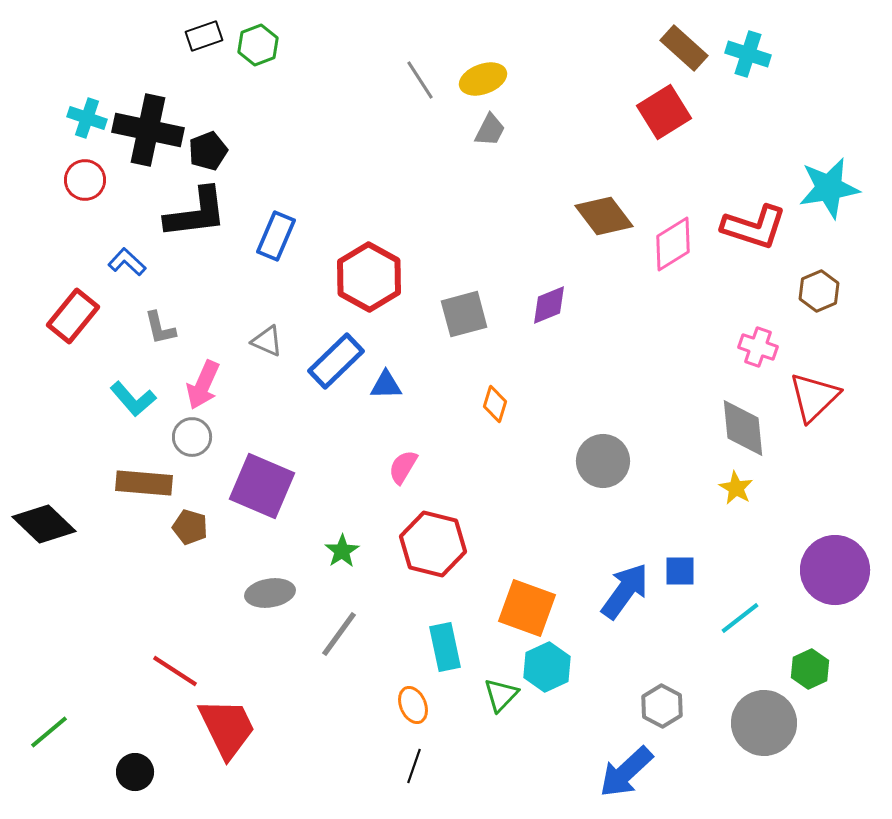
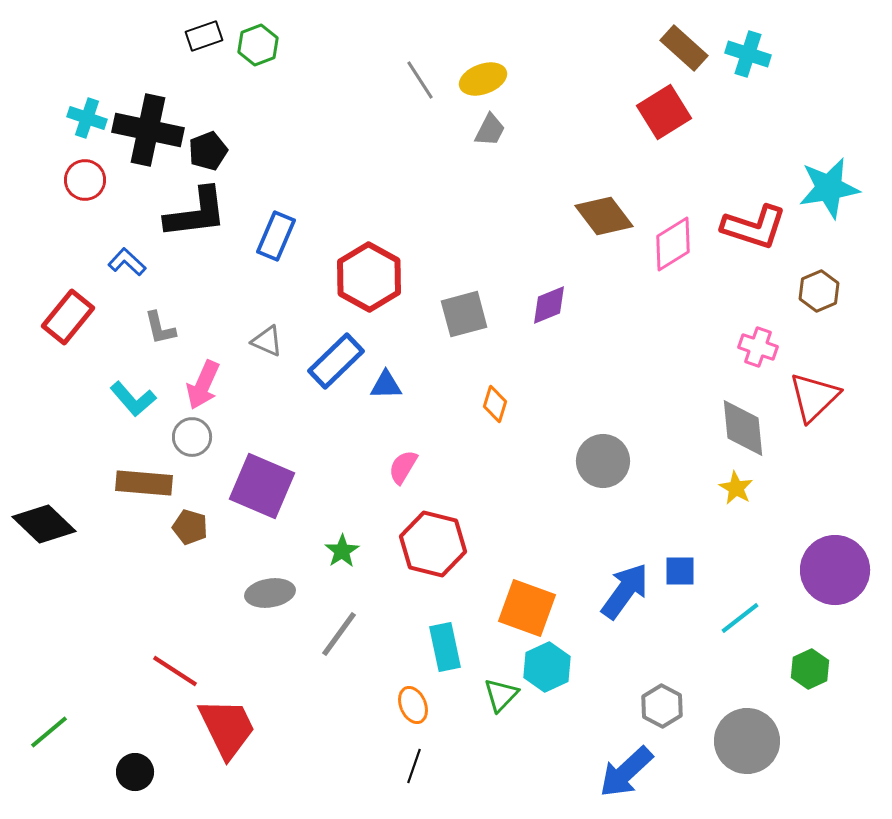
red rectangle at (73, 316): moved 5 px left, 1 px down
gray circle at (764, 723): moved 17 px left, 18 px down
